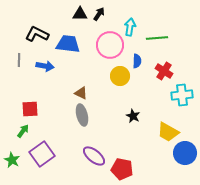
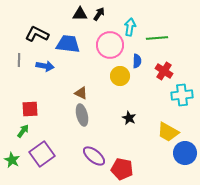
black star: moved 4 px left, 2 px down
